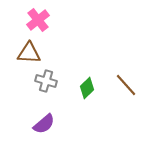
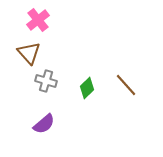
brown triangle: rotated 45 degrees clockwise
